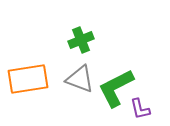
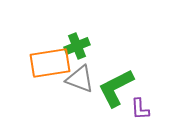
green cross: moved 4 px left, 6 px down
orange rectangle: moved 22 px right, 16 px up
purple L-shape: rotated 10 degrees clockwise
